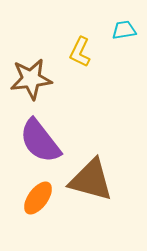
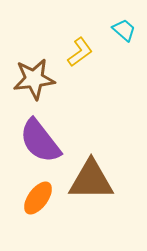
cyan trapezoid: rotated 50 degrees clockwise
yellow L-shape: rotated 152 degrees counterclockwise
brown star: moved 3 px right
brown triangle: rotated 15 degrees counterclockwise
